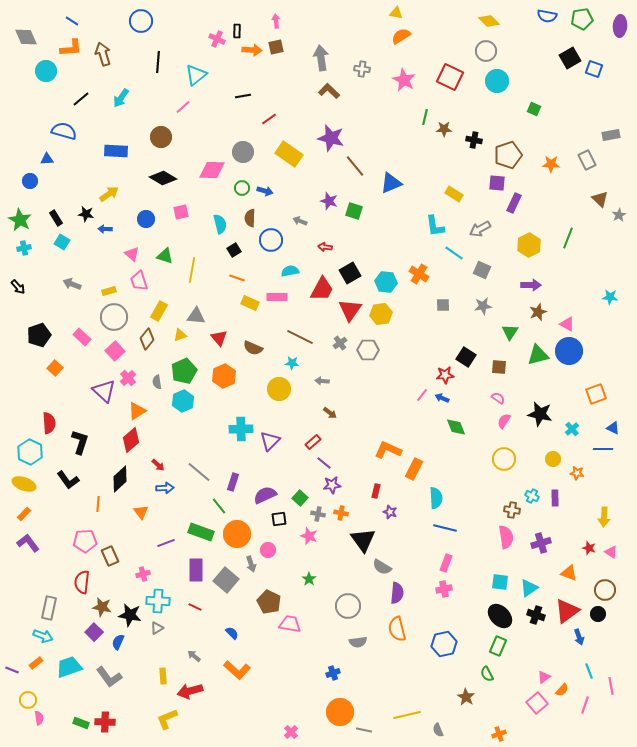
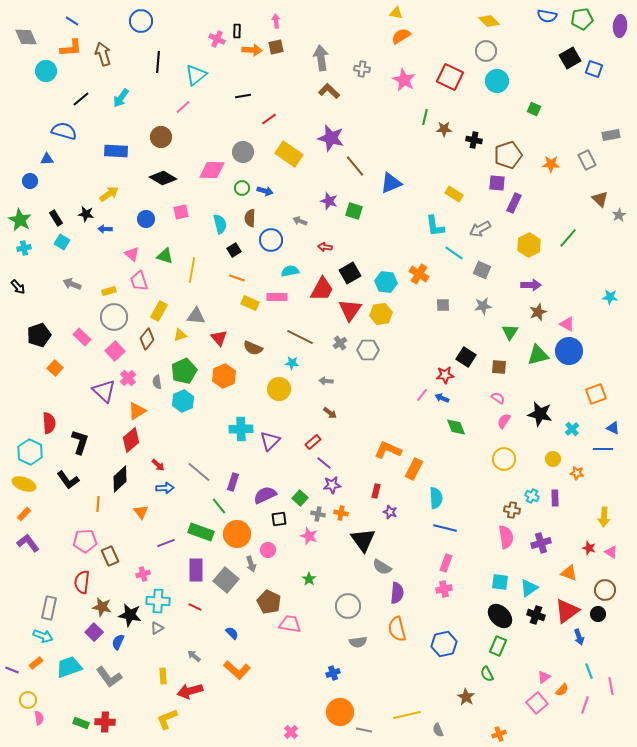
green line at (568, 238): rotated 20 degrees clockwise
gray arrow at (322, 381): moved 4 px right
